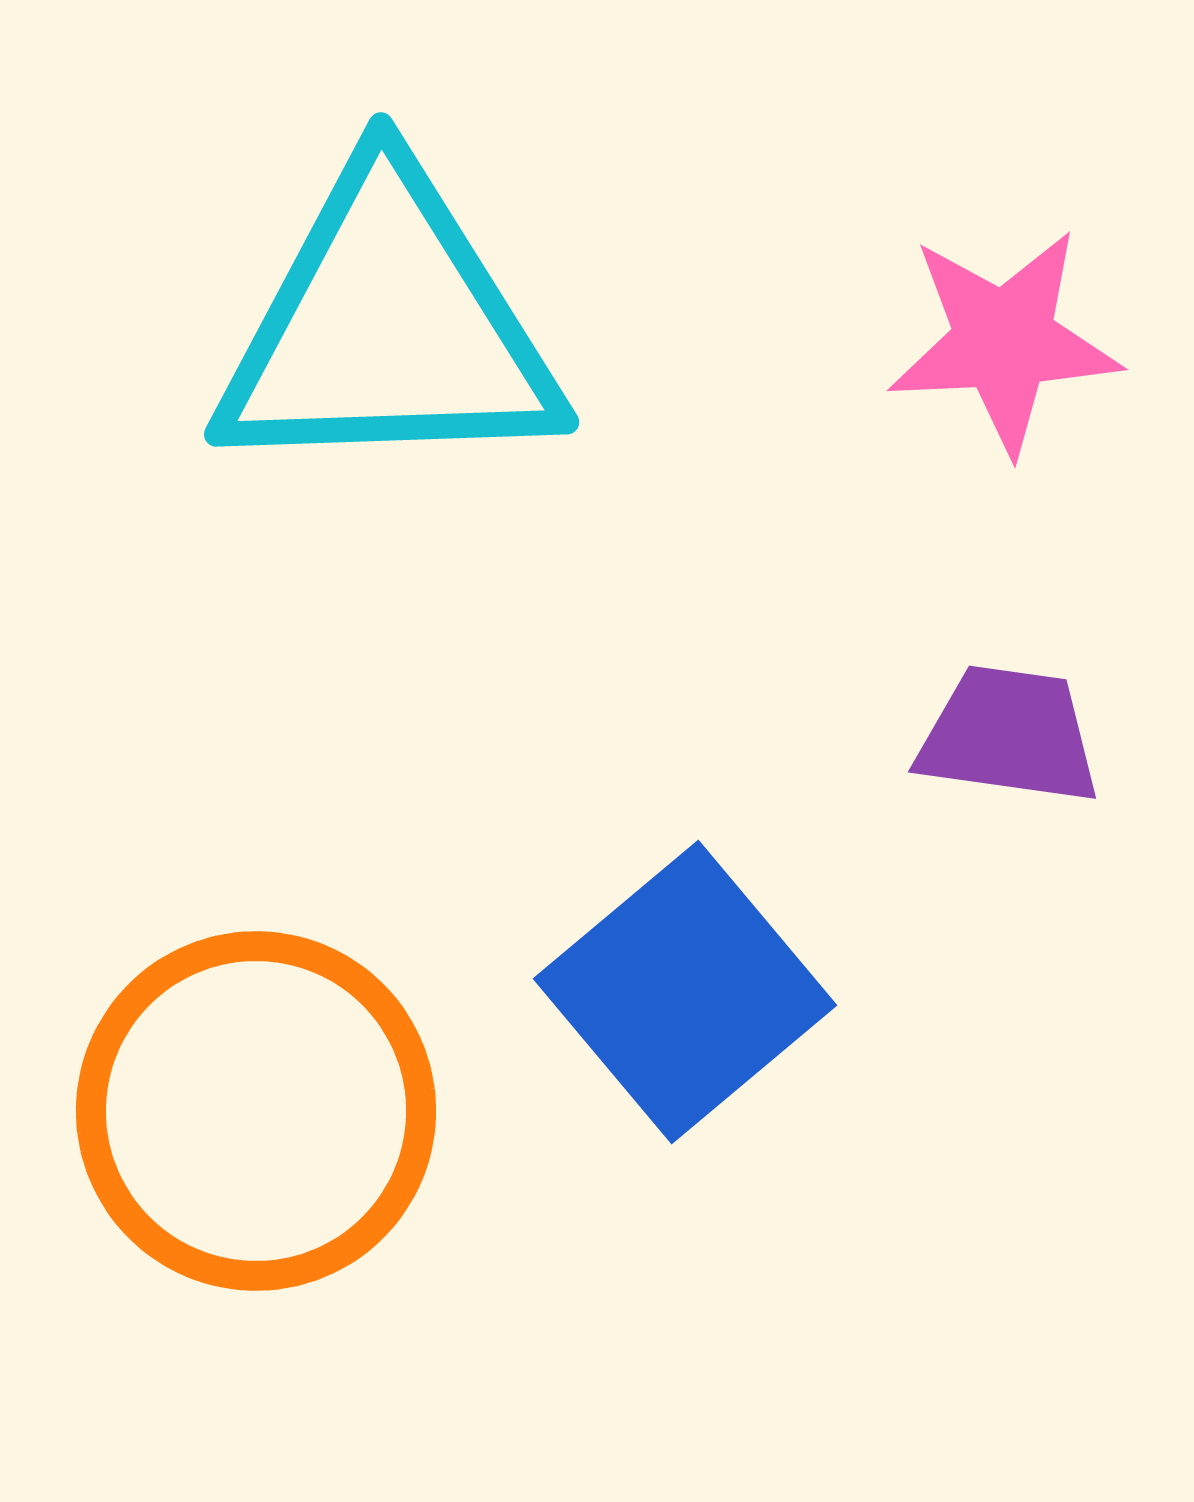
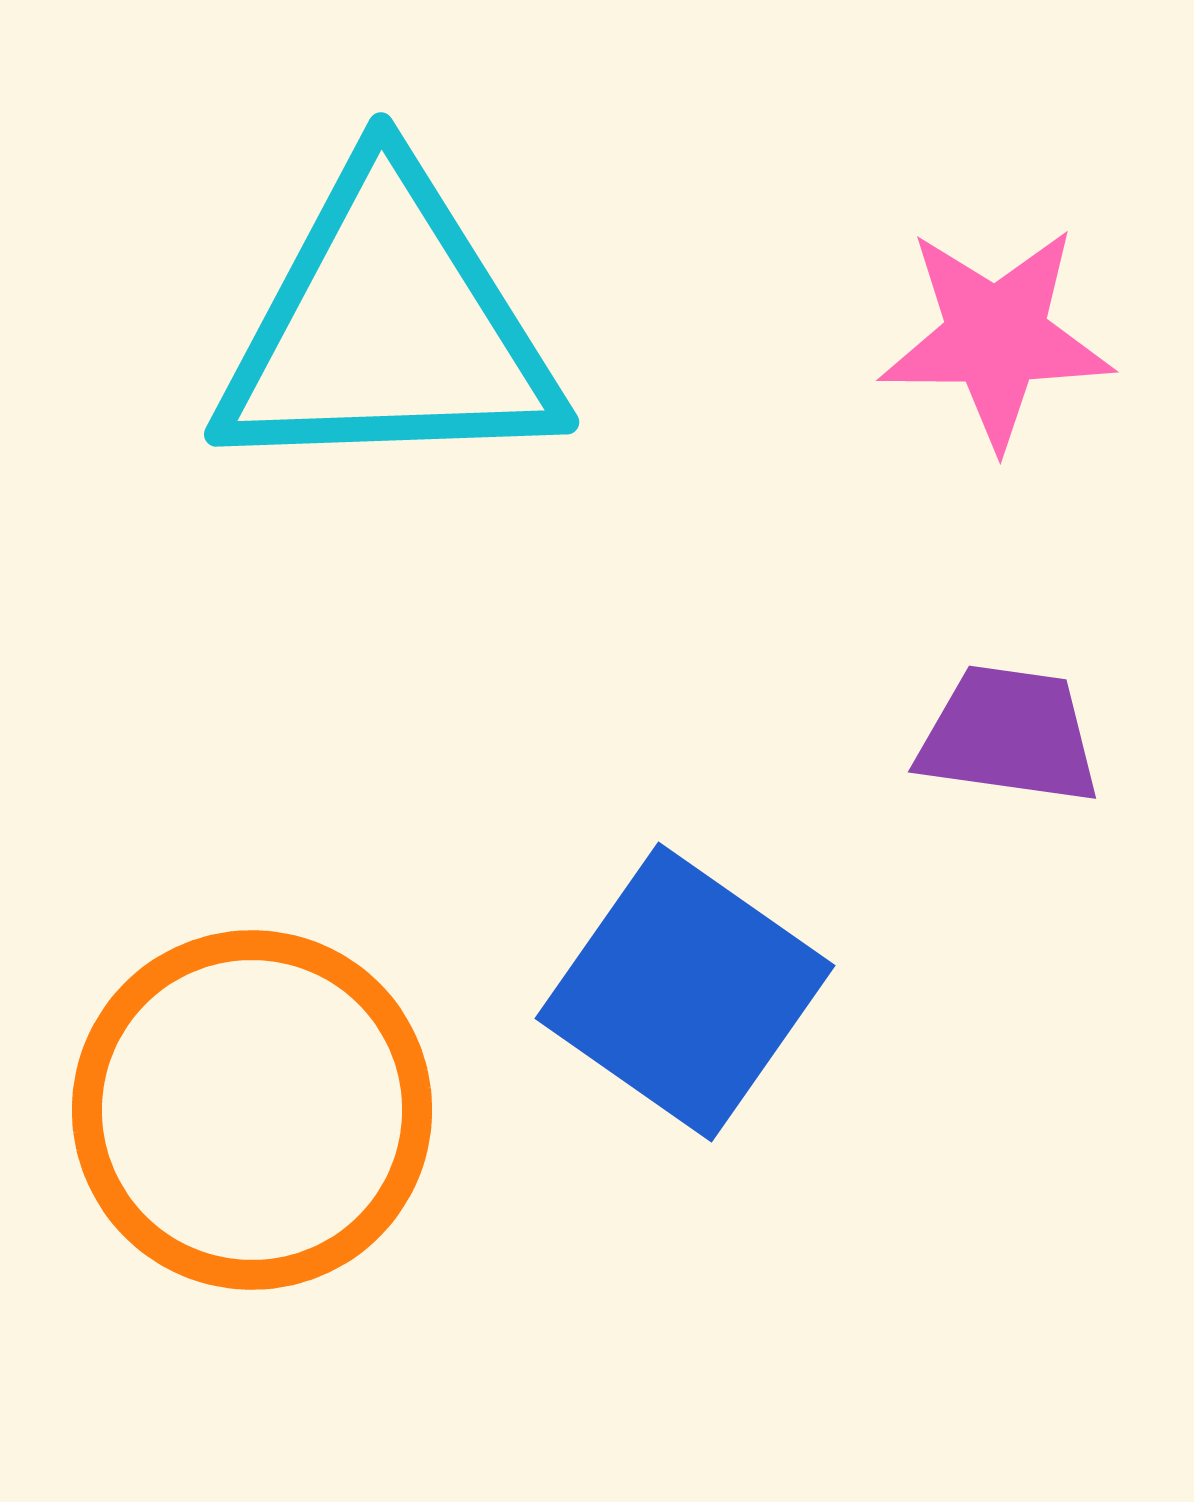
pink star: moved 8 px left, 4 px up; rotated 3 degrees clockwise
blue square: rotated 15 degrees counterclockwise
orange circle: moved 4 px left, 1 px up
